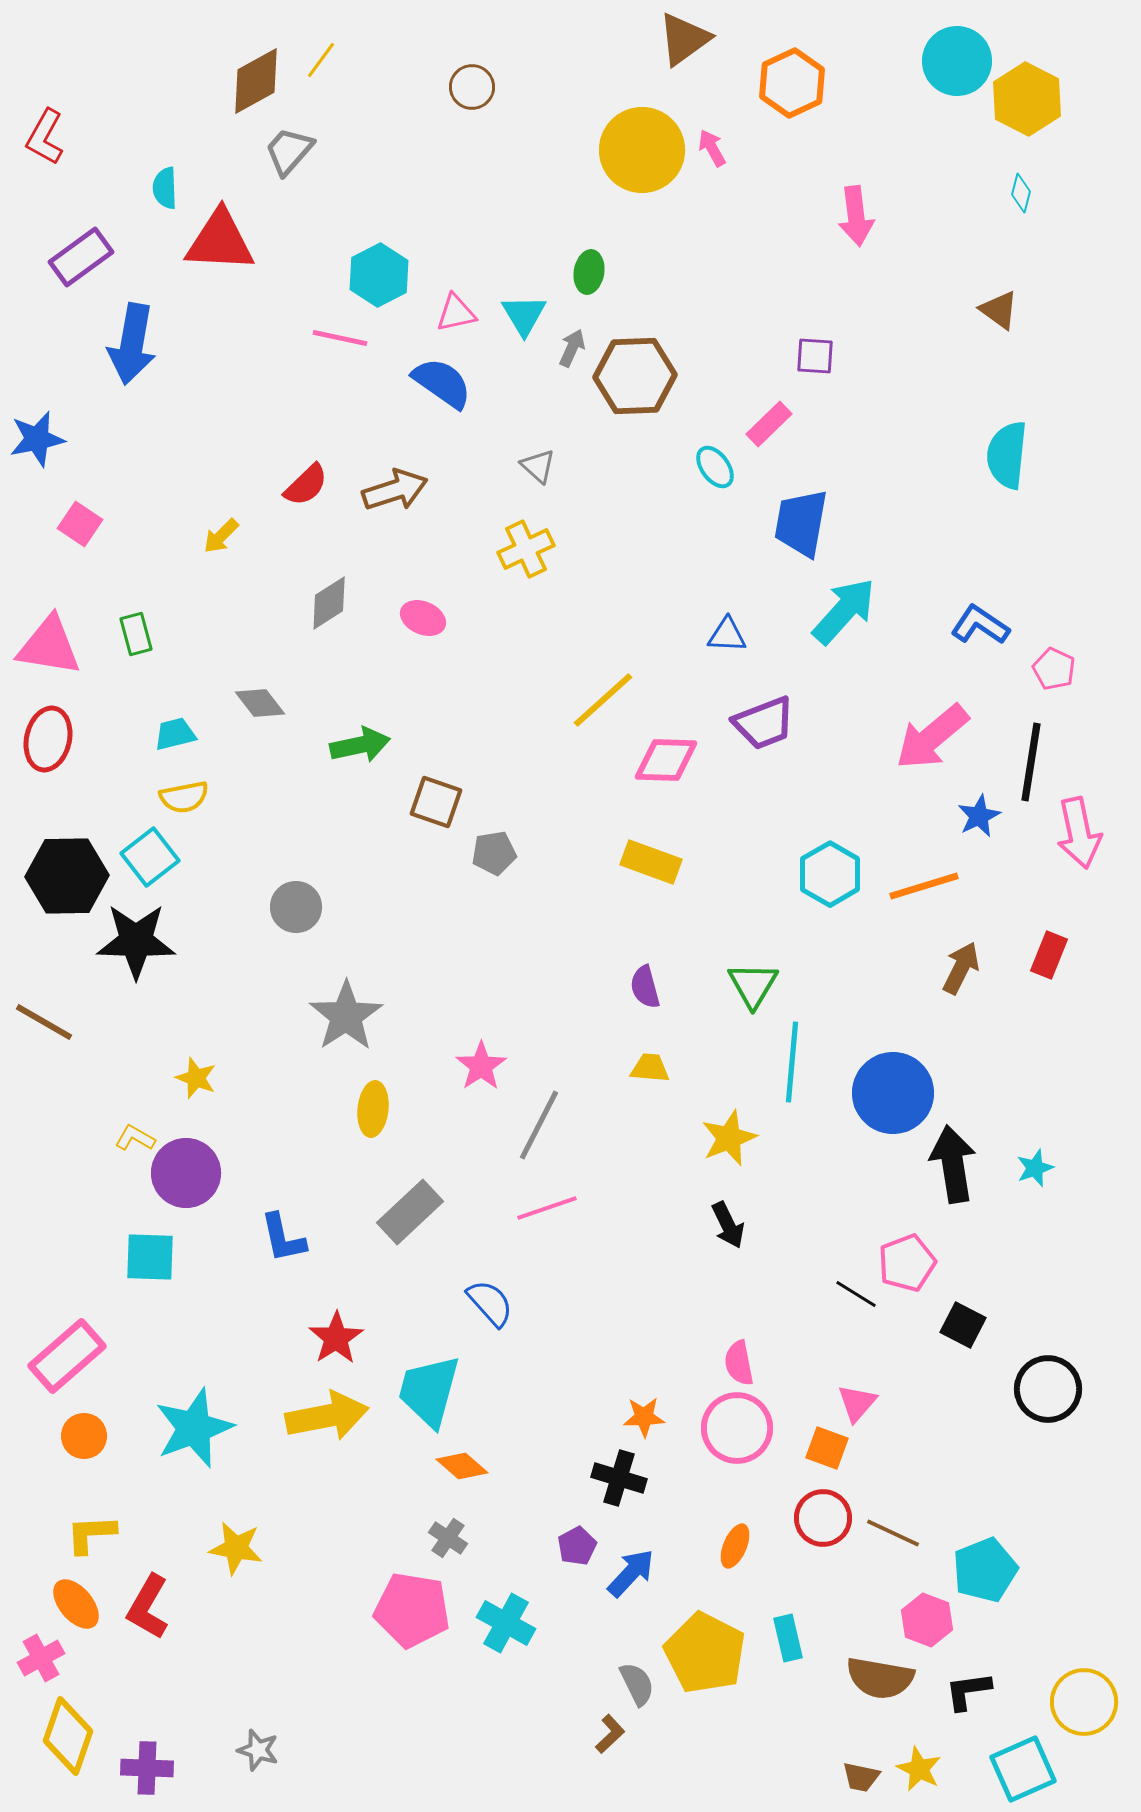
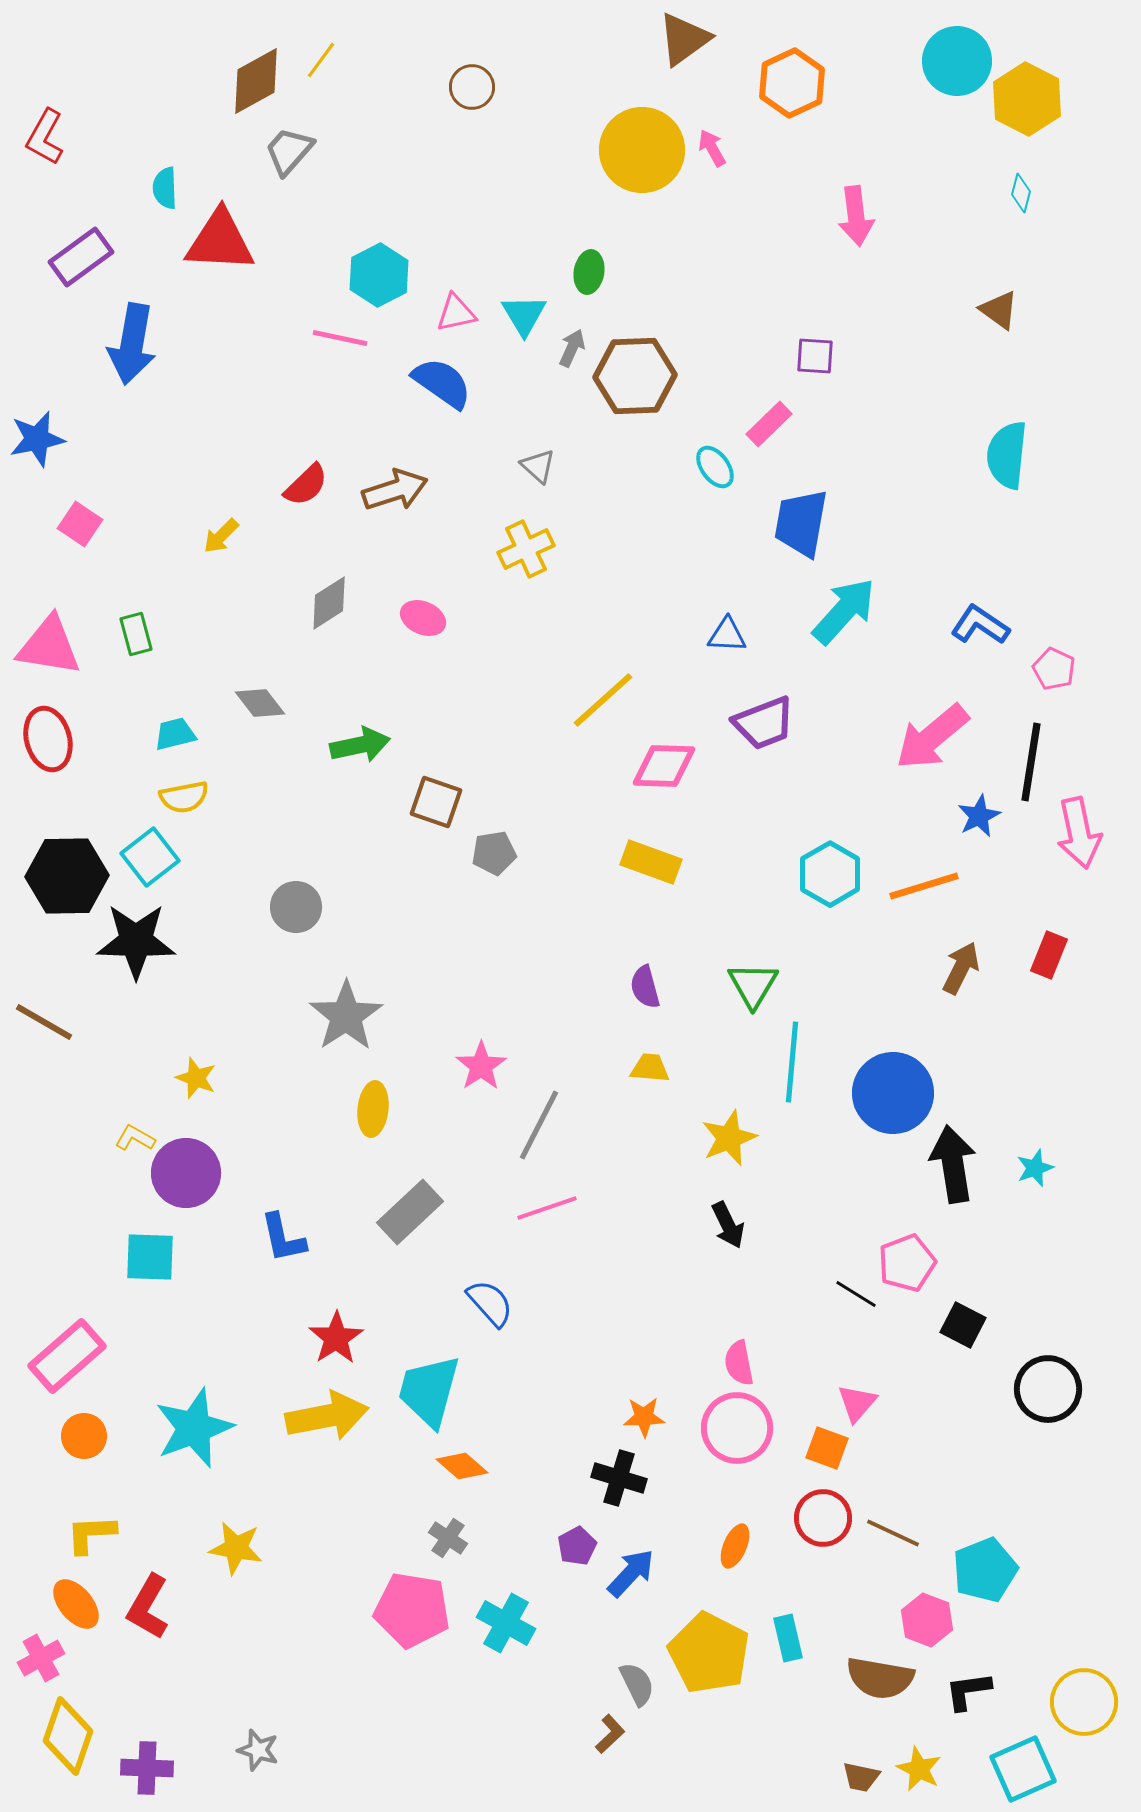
red ellipse at (48, 739): rotated 28 degrees counterclockwise
pink diamond at (666, 760): moved 2 px left, 6 px down
yellow pentagon at (705, 1653): moved 4 px right
